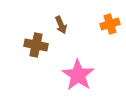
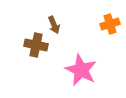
brown arrow: moved 7 px left
pink star: moved 3 px right, 5 px up; rotated 8 degrees counterclockwise
